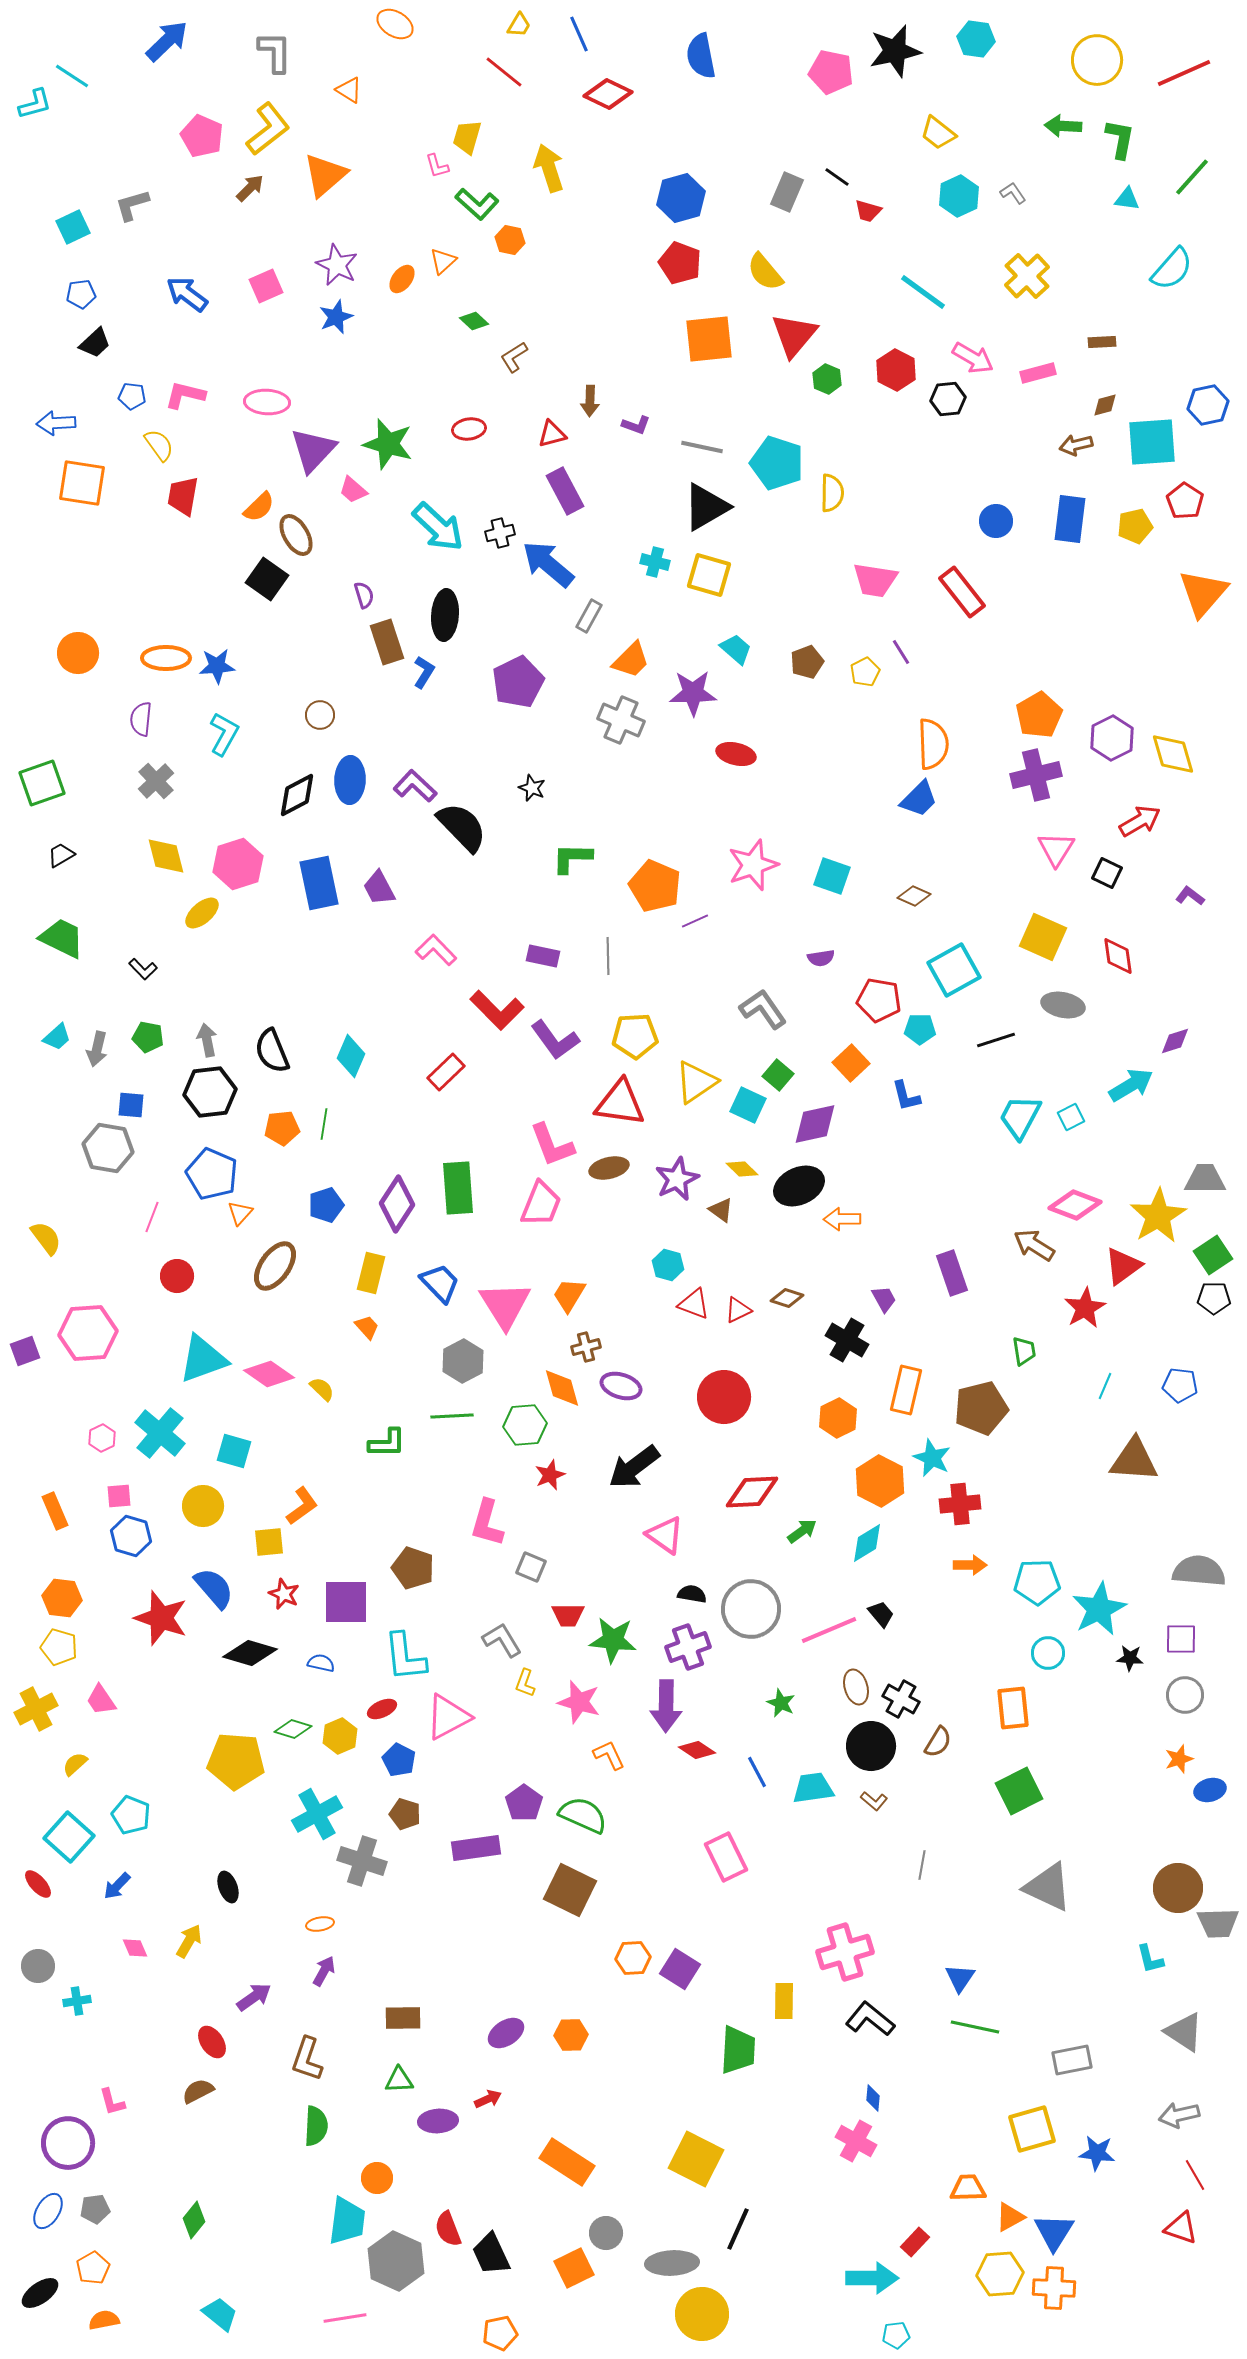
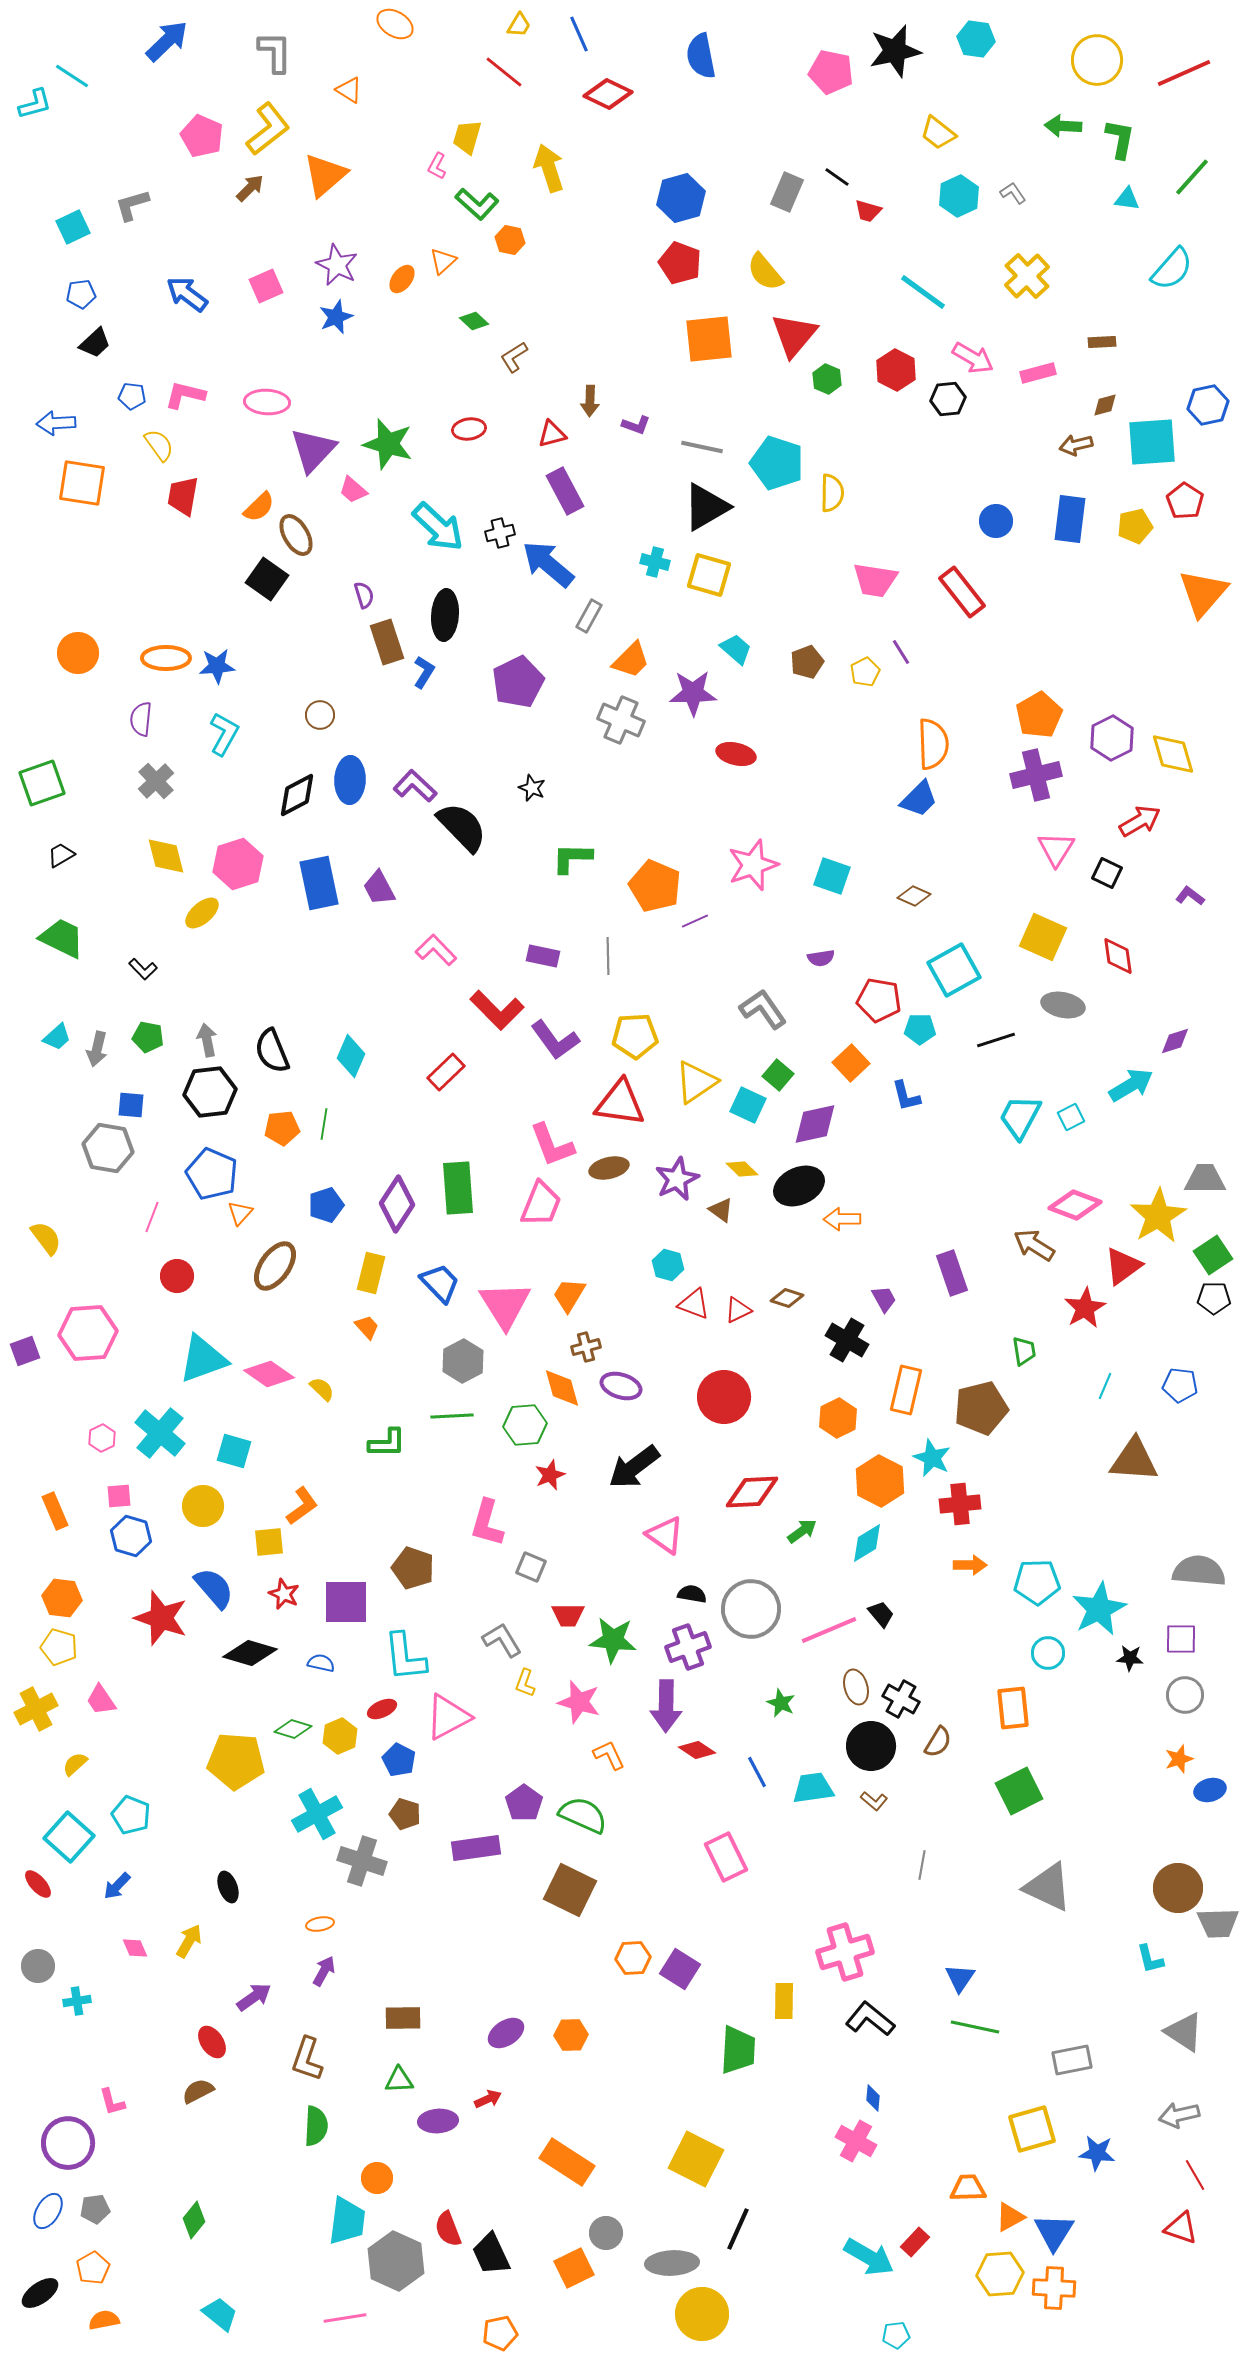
pink L-shape at (437, 166): rotated 44 degrees clockwise
cyan arrow at (872, 2278): moved 3 px left, 21 px up; rotated 30 degrees clockwise
